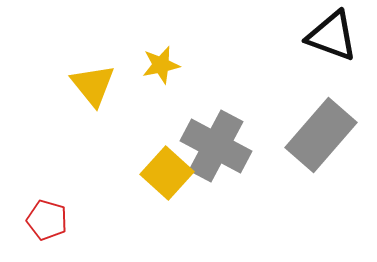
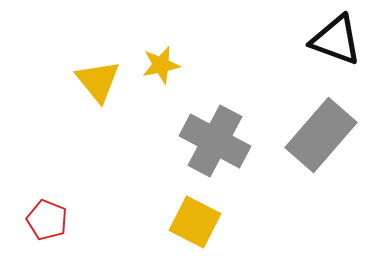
black triangle: moved 4 px right, 4 px down
yellow triangle: moved 5 px right, 4 px up
gray cross: moved 1 px left, 5 px up
yellow square: moved 28 px right, 49 px down; rotated 15 degrees counterclockwise
red pentagon: rotated 6 degrees clockwise
